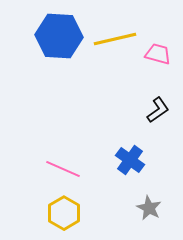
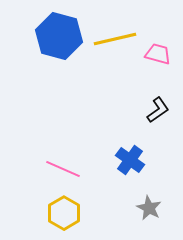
blue hexagon: rotated 12 degrees clockwise
